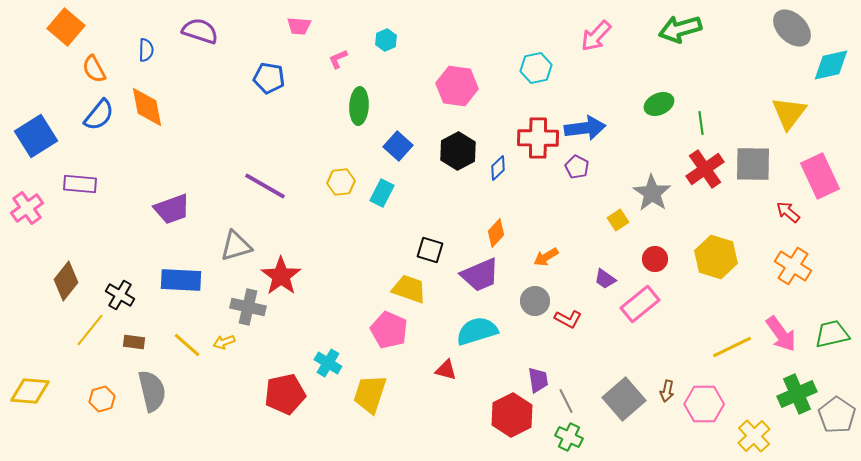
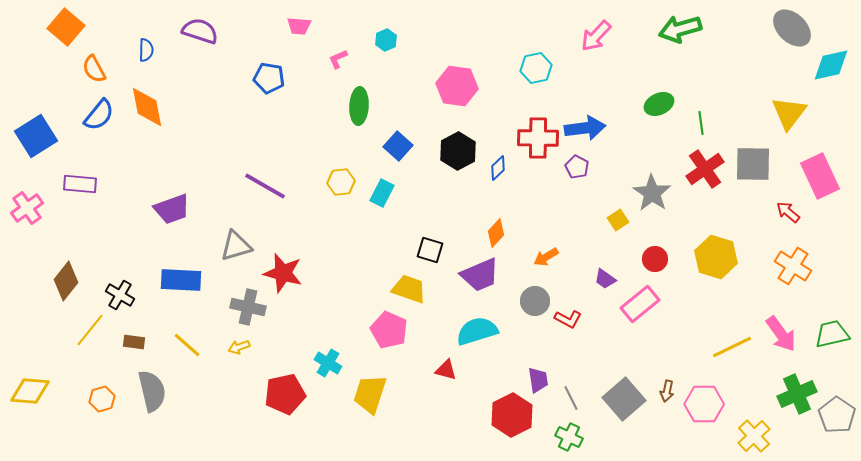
red star at (281, 276): moved 2 px right, 3 px up; rotated 21 degrees counterclockwise
yellow arrow at (224, 342): moved 15 px right, 5 px down
gray line at (566, 401): moved 5 px right, 3 px up
